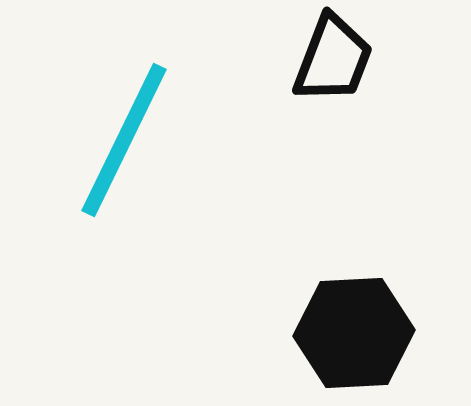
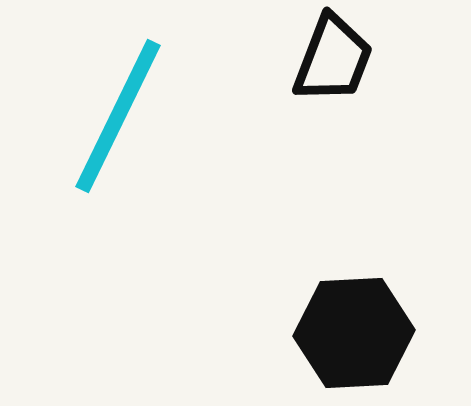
cyan line: moved 6 px left, 24 px up
